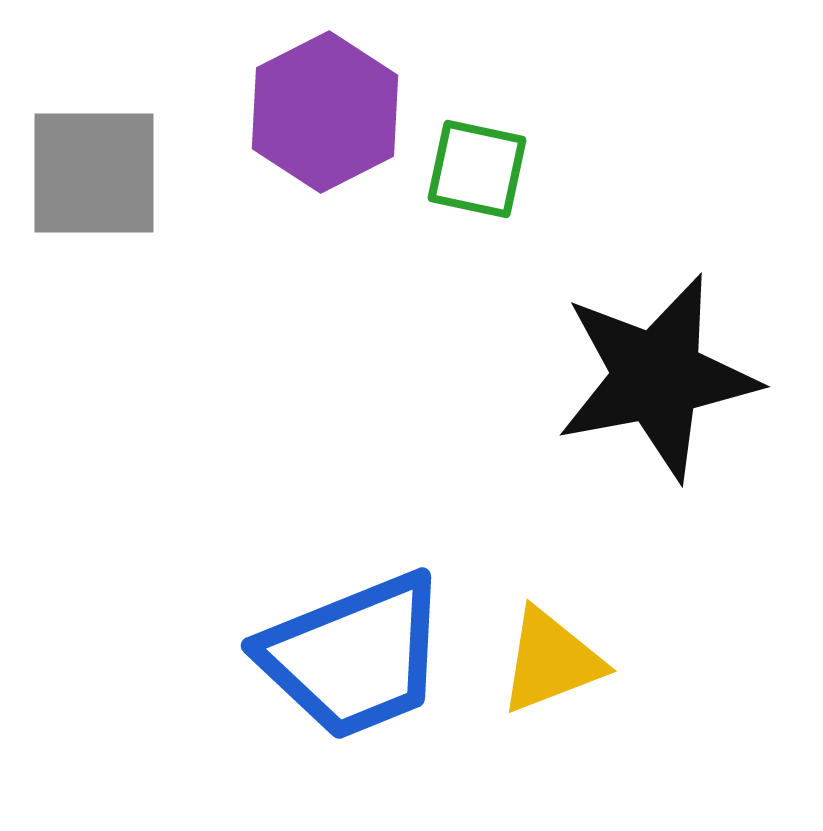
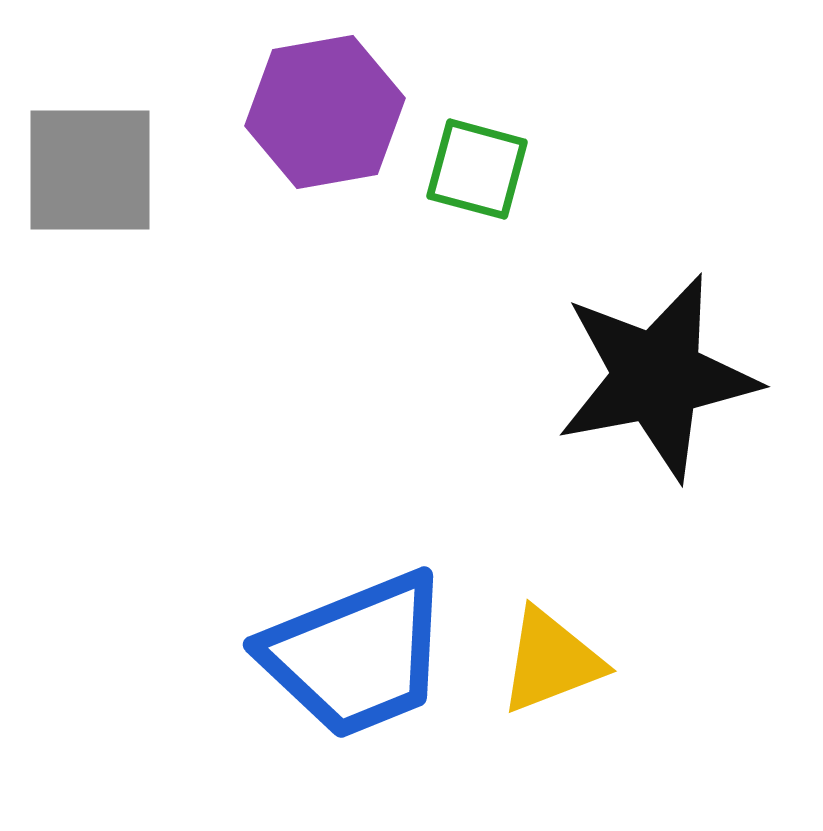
purple hexagon: rotated 17 degrees clockwise
green square: rotated 3 degrees clockwise
gray square: moved 4 px left, 3 px up
blue trapezoid: moved 2 px right, 1 px up
